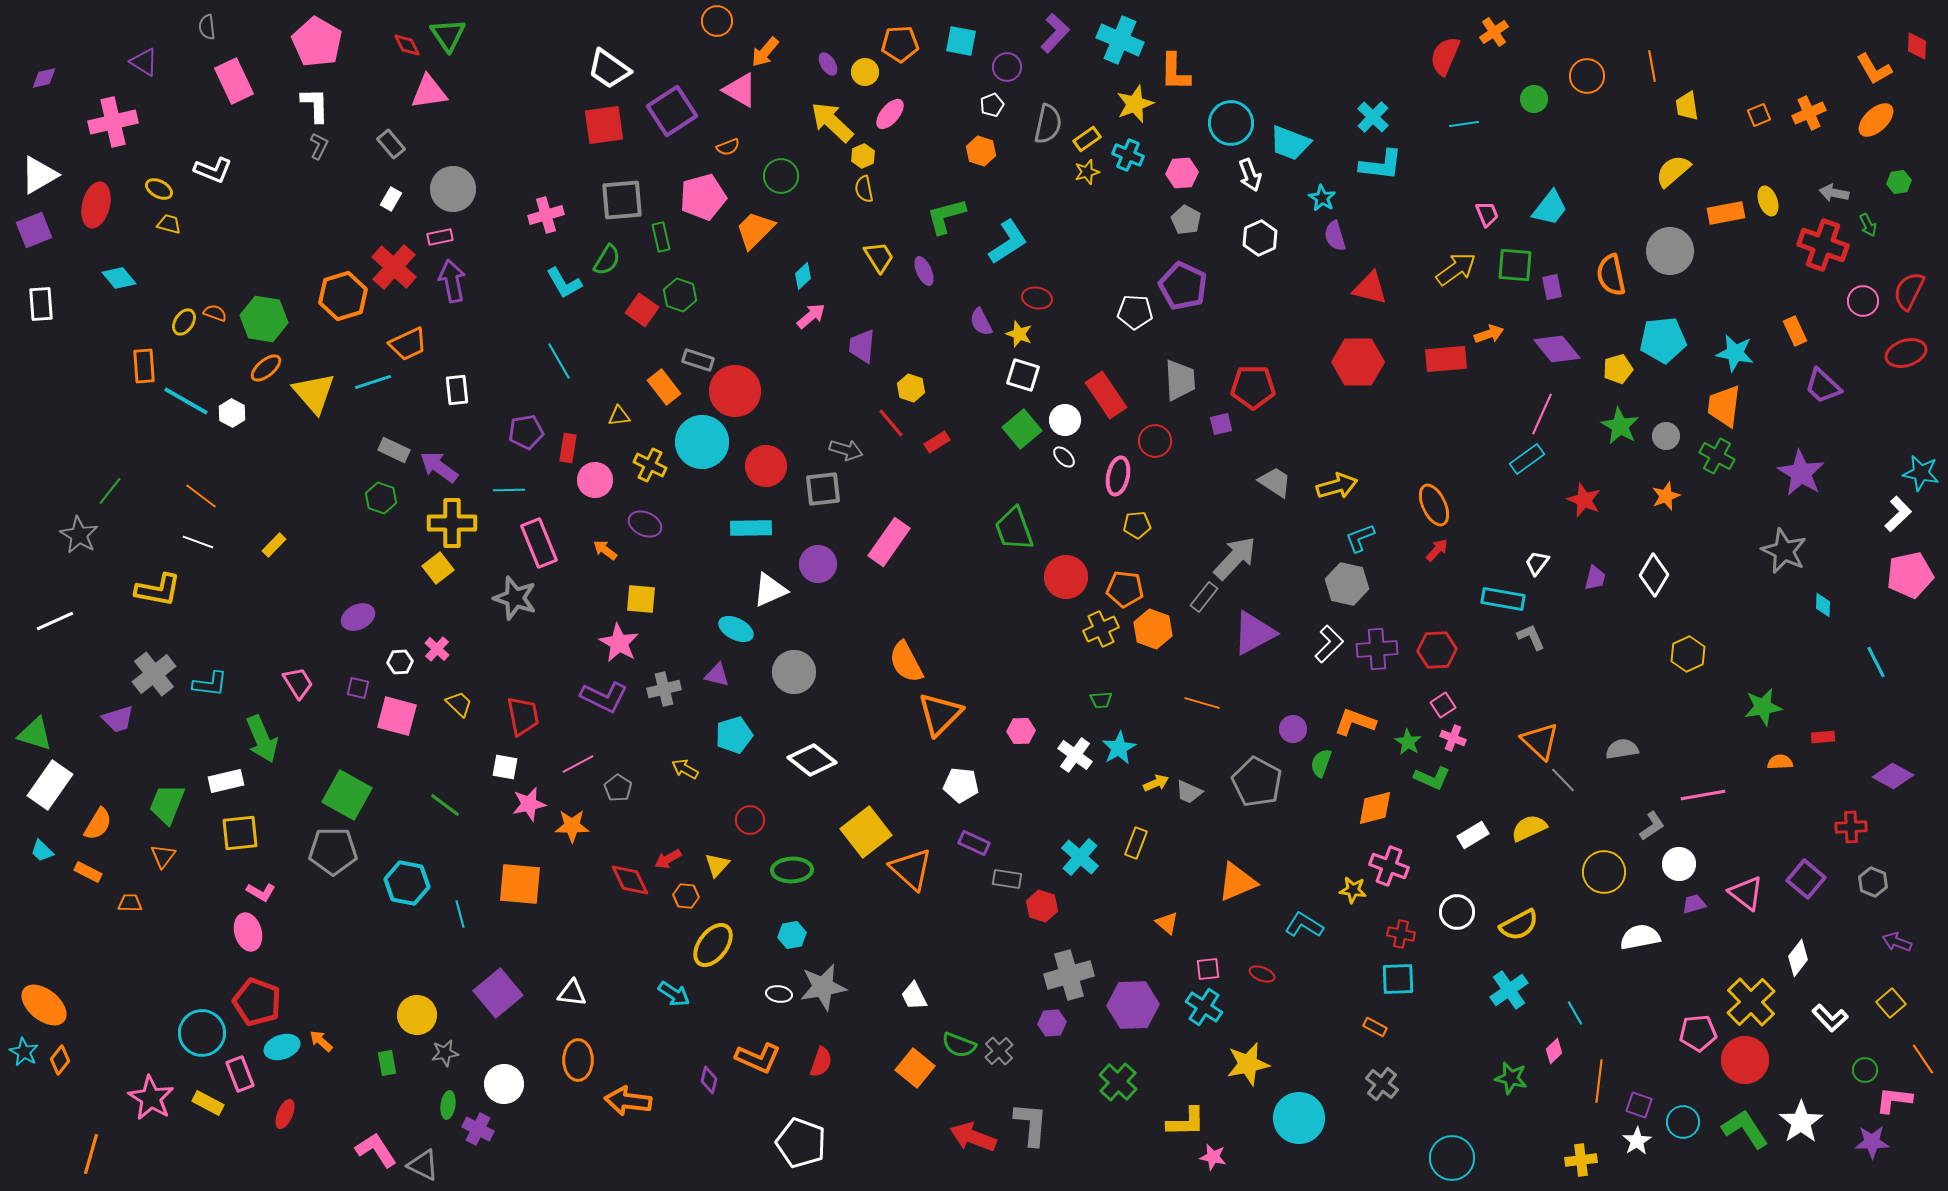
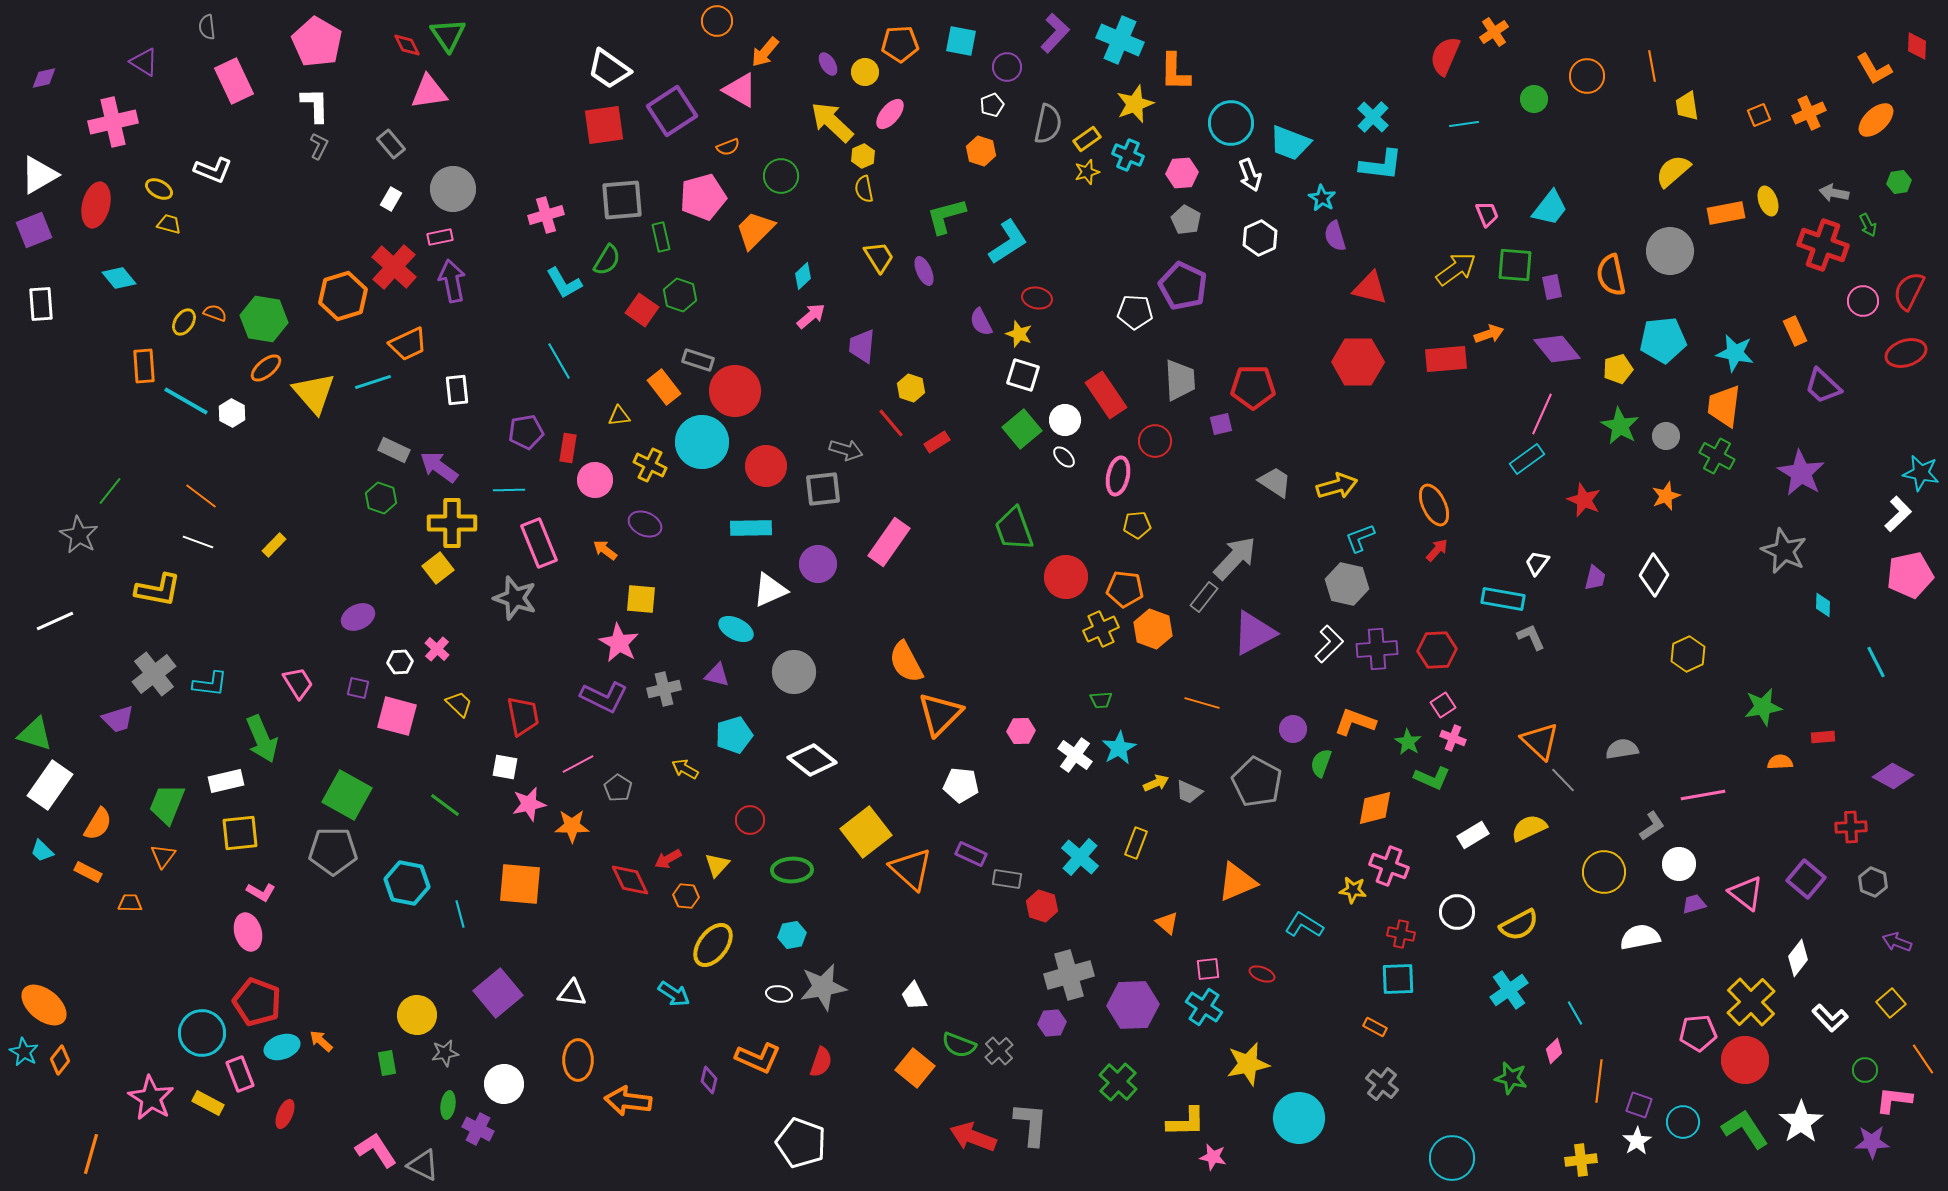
purple rectangle at (974, 843): moved 3 px left, 11 px down
